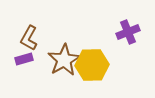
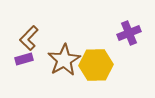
purple cross: moved 1 px right, 1 px down
brown L-shape: rotated 15 degrees clockwise
yellow hexagon: moved 4 px right
